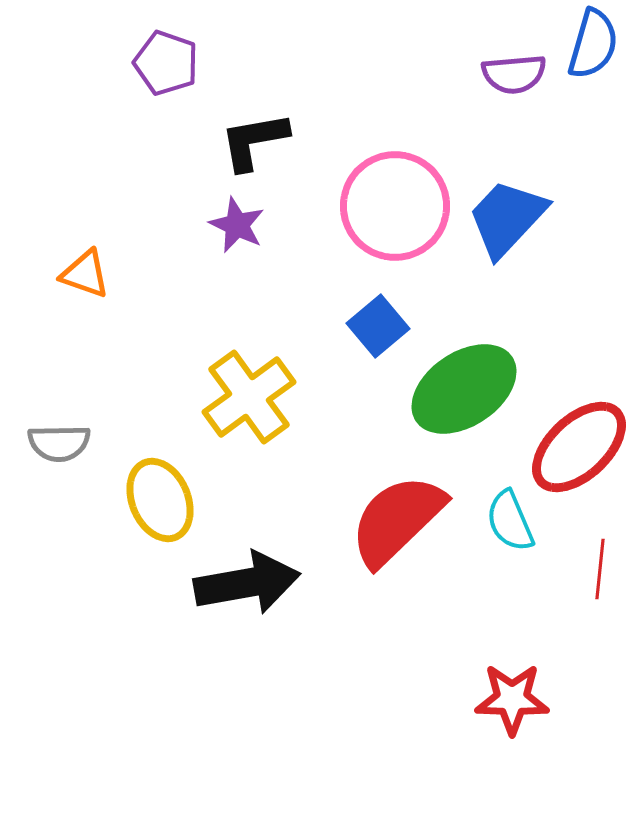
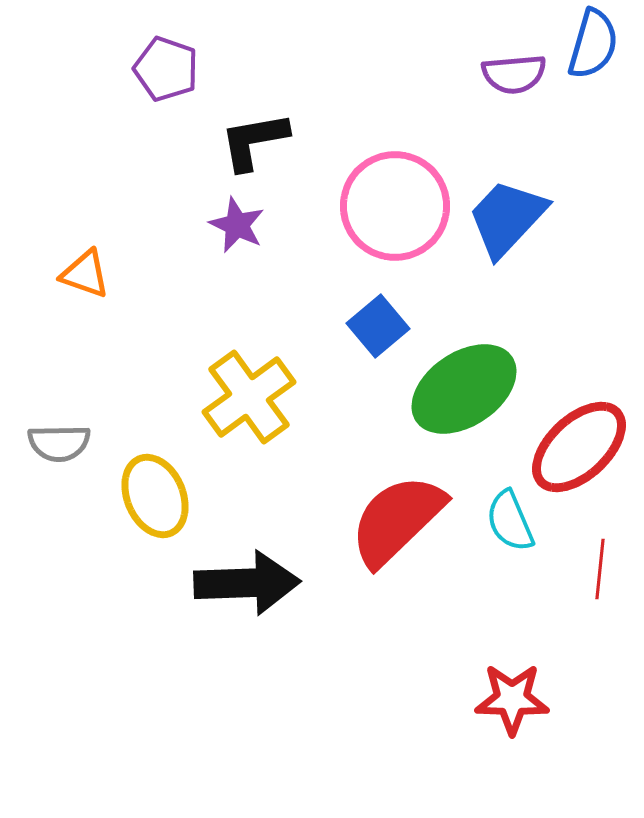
purple pentagon: moved 6 px down
yellow ellipse: moved 5 px left, 4 px up
black arrow: rotated 8 degrees clockwise
